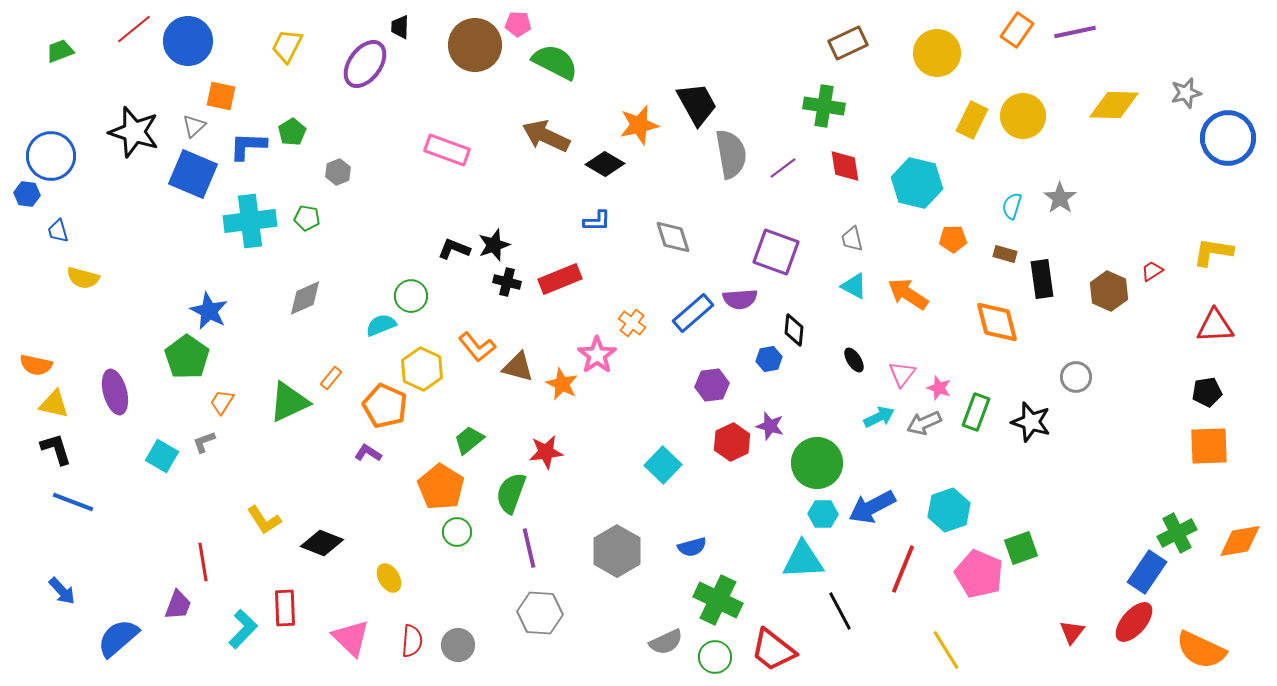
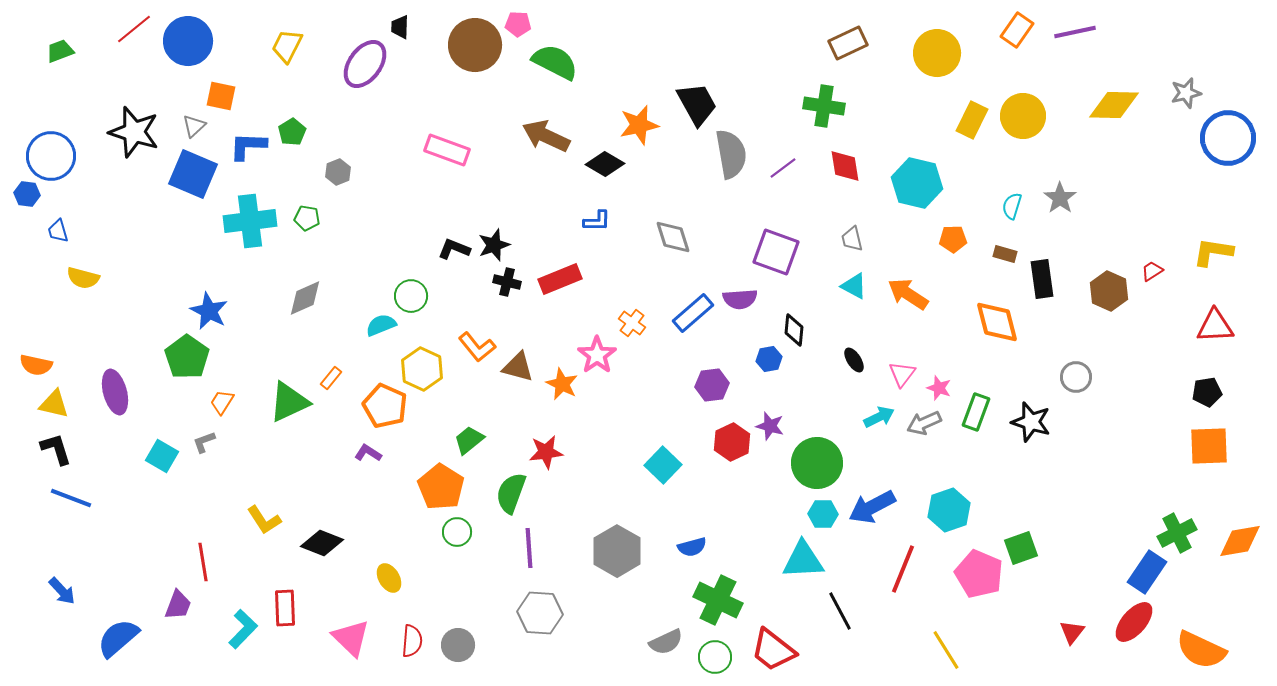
blue line at (73, 502): moved 2 px left, 4 px up
purple line at (529, 548): rotated 9 degrees clockwise
